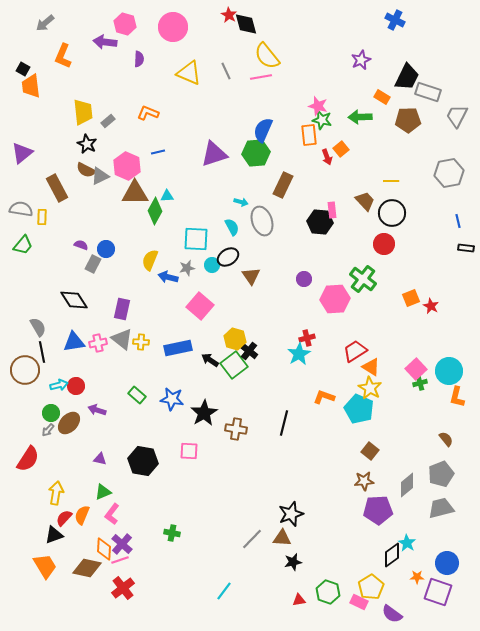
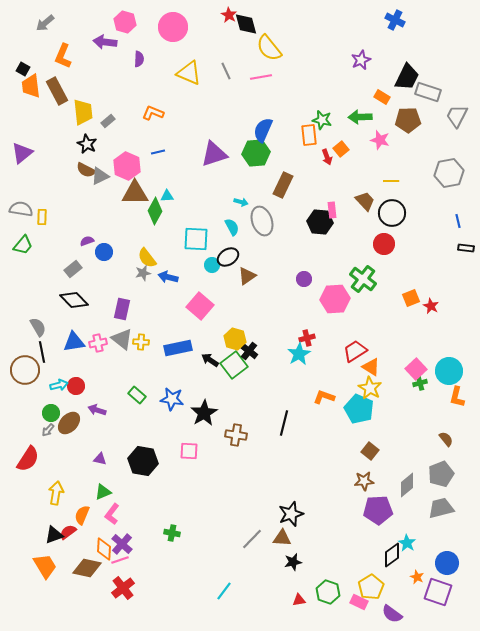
pink hexagon at (125, 24): moved 2 px up
yellow semicircle at (267, 56): moved 2 px right, 8 px up
pink star at (318, 106): moved 62 px right, 34 px down
orange L-shape at (148, 113): moved 5 px right
brown rectangle at (57, 188): moved 97 px up
purple semicircle at (81, 245): moved 6 px right, 4 px up; rotated 40 degrees counterclockwise
blue circle at (106, 249): moved 2 px left, 3 px down
yellow semicircle at (150, 260): moved 3 px left, 2 px up; rotated 60 degrees counterclockwise
gray rectangle at (93, 264): moved 20 px left, 5 px down; rotated 24 degrees clockwise
gray star at (187, 268): moved 44 px left, 5 px down
brown triangle at (251, 276): moved 4 px left; rotated 30 degrees clockwise
black diamond at (74, 300): rotated 12 degrees counterclockwise
brown cross at (236, 429): moved 6 px down
red semicircle at (64, 518): moved 4 px right, 14 px down; rotated 12 degrees clockwise
orange star at (417, 577): rotated 24 degrees clockwise
